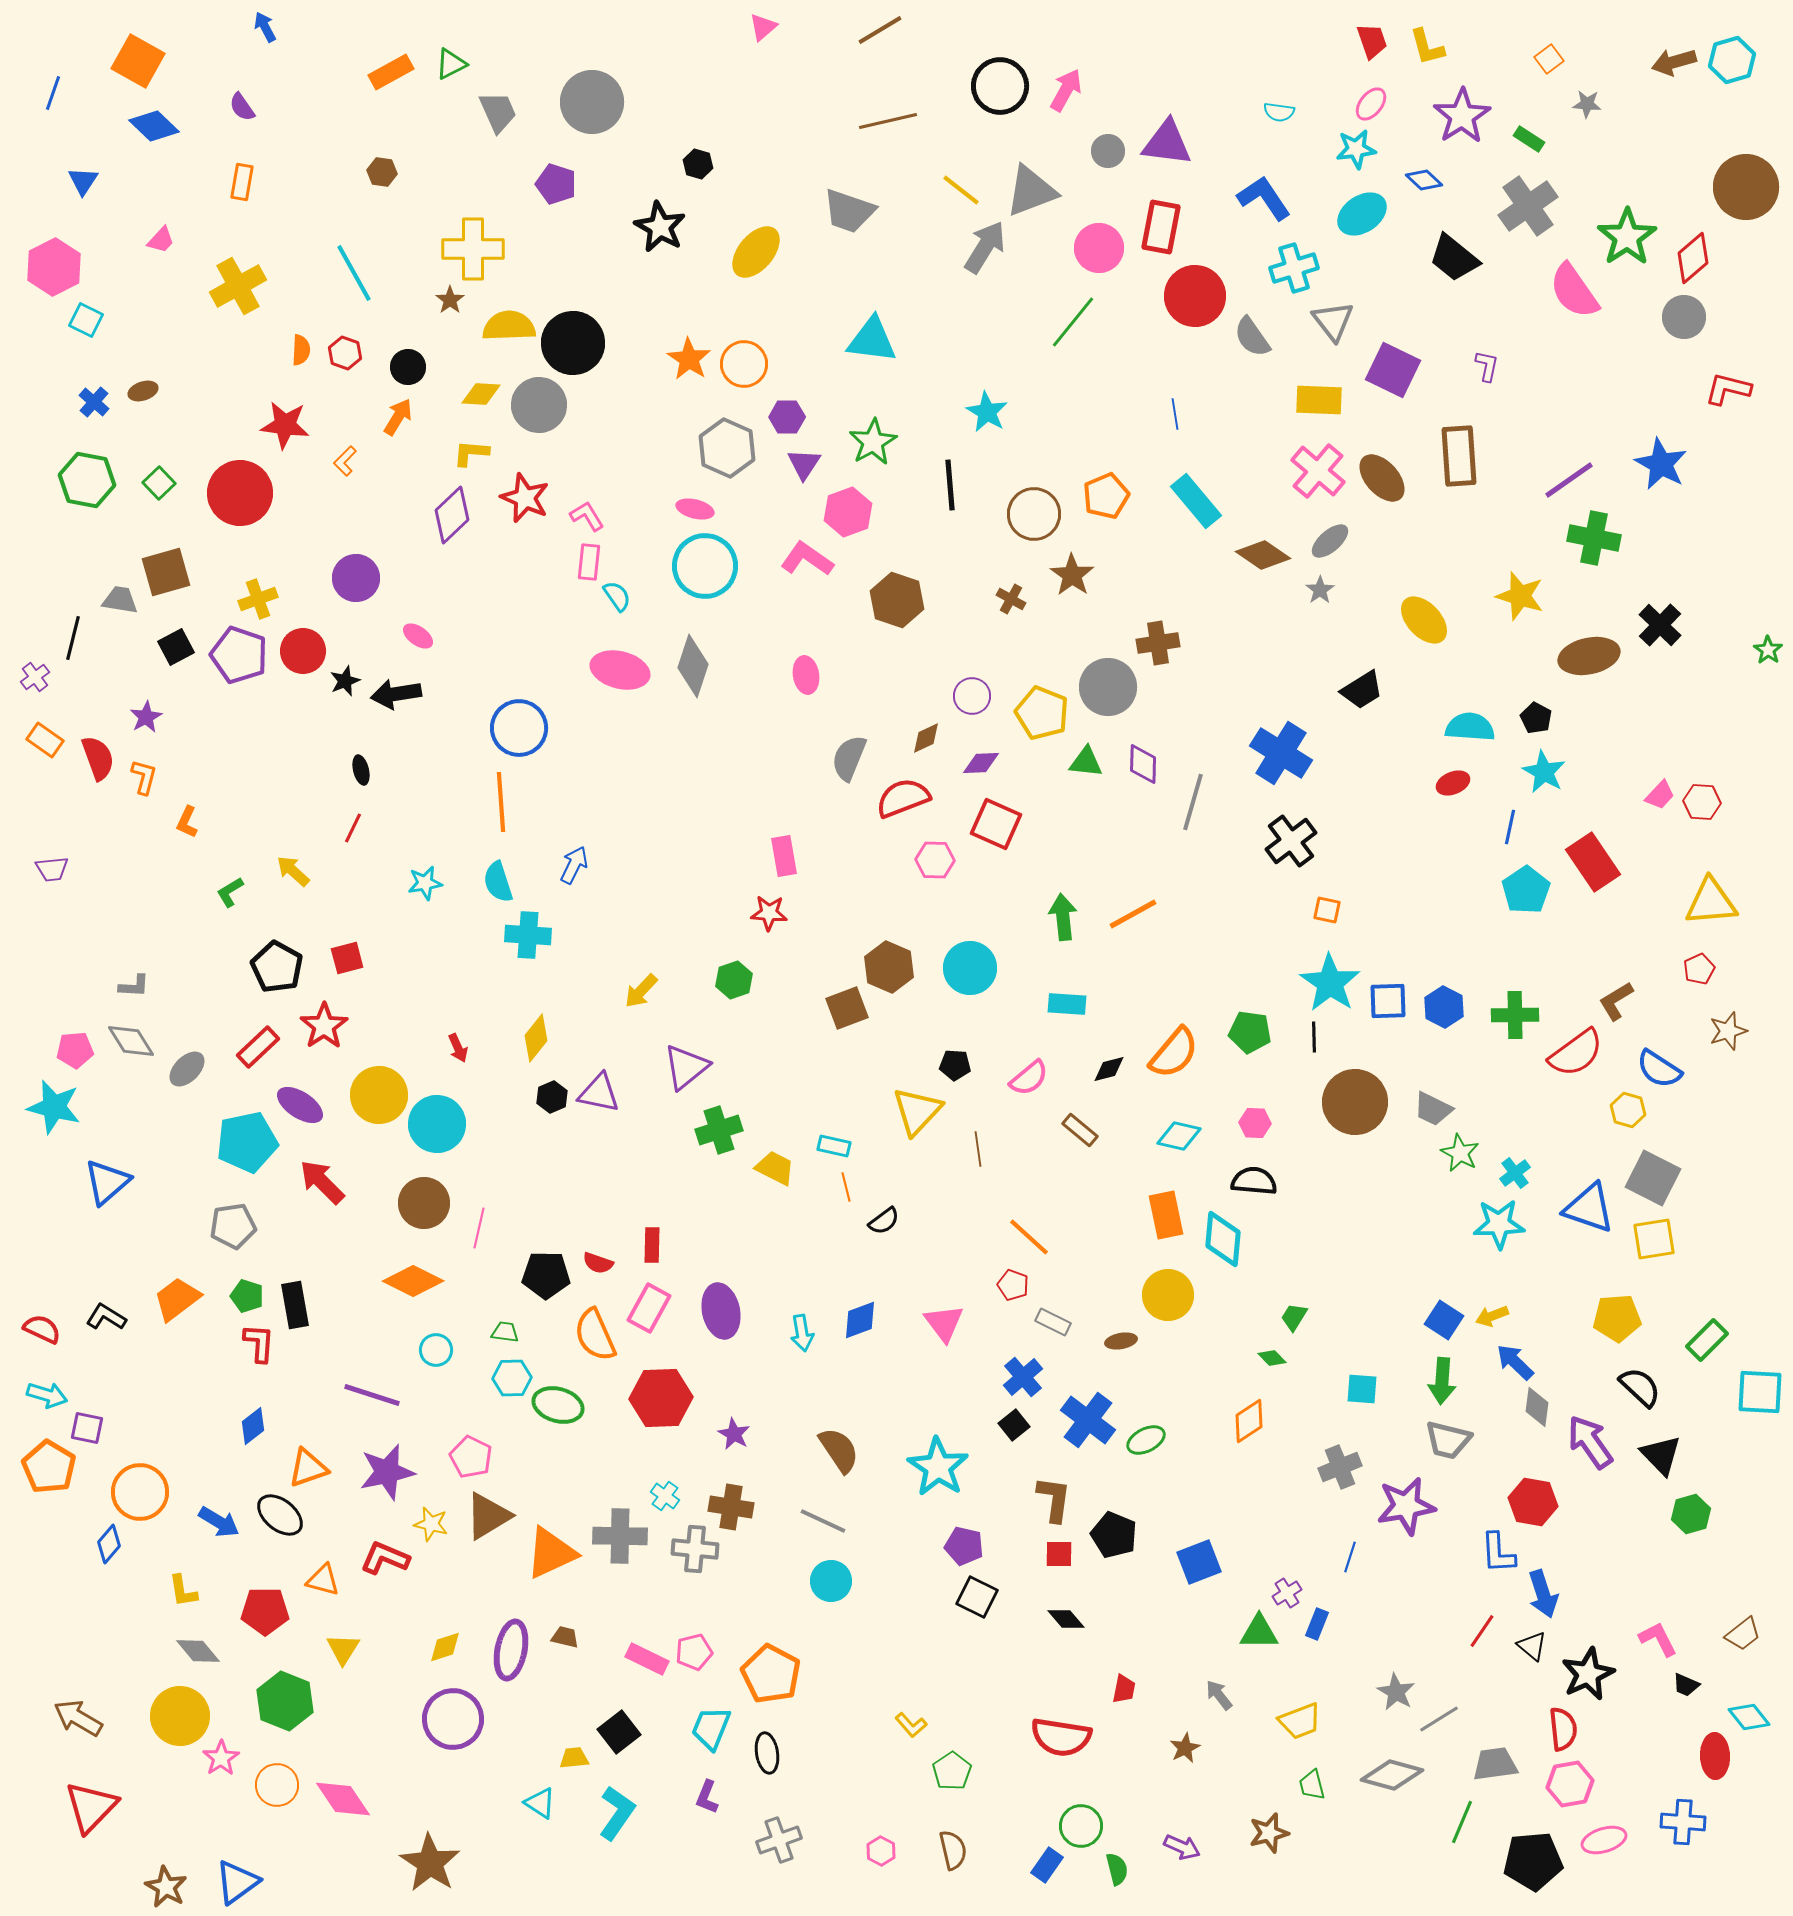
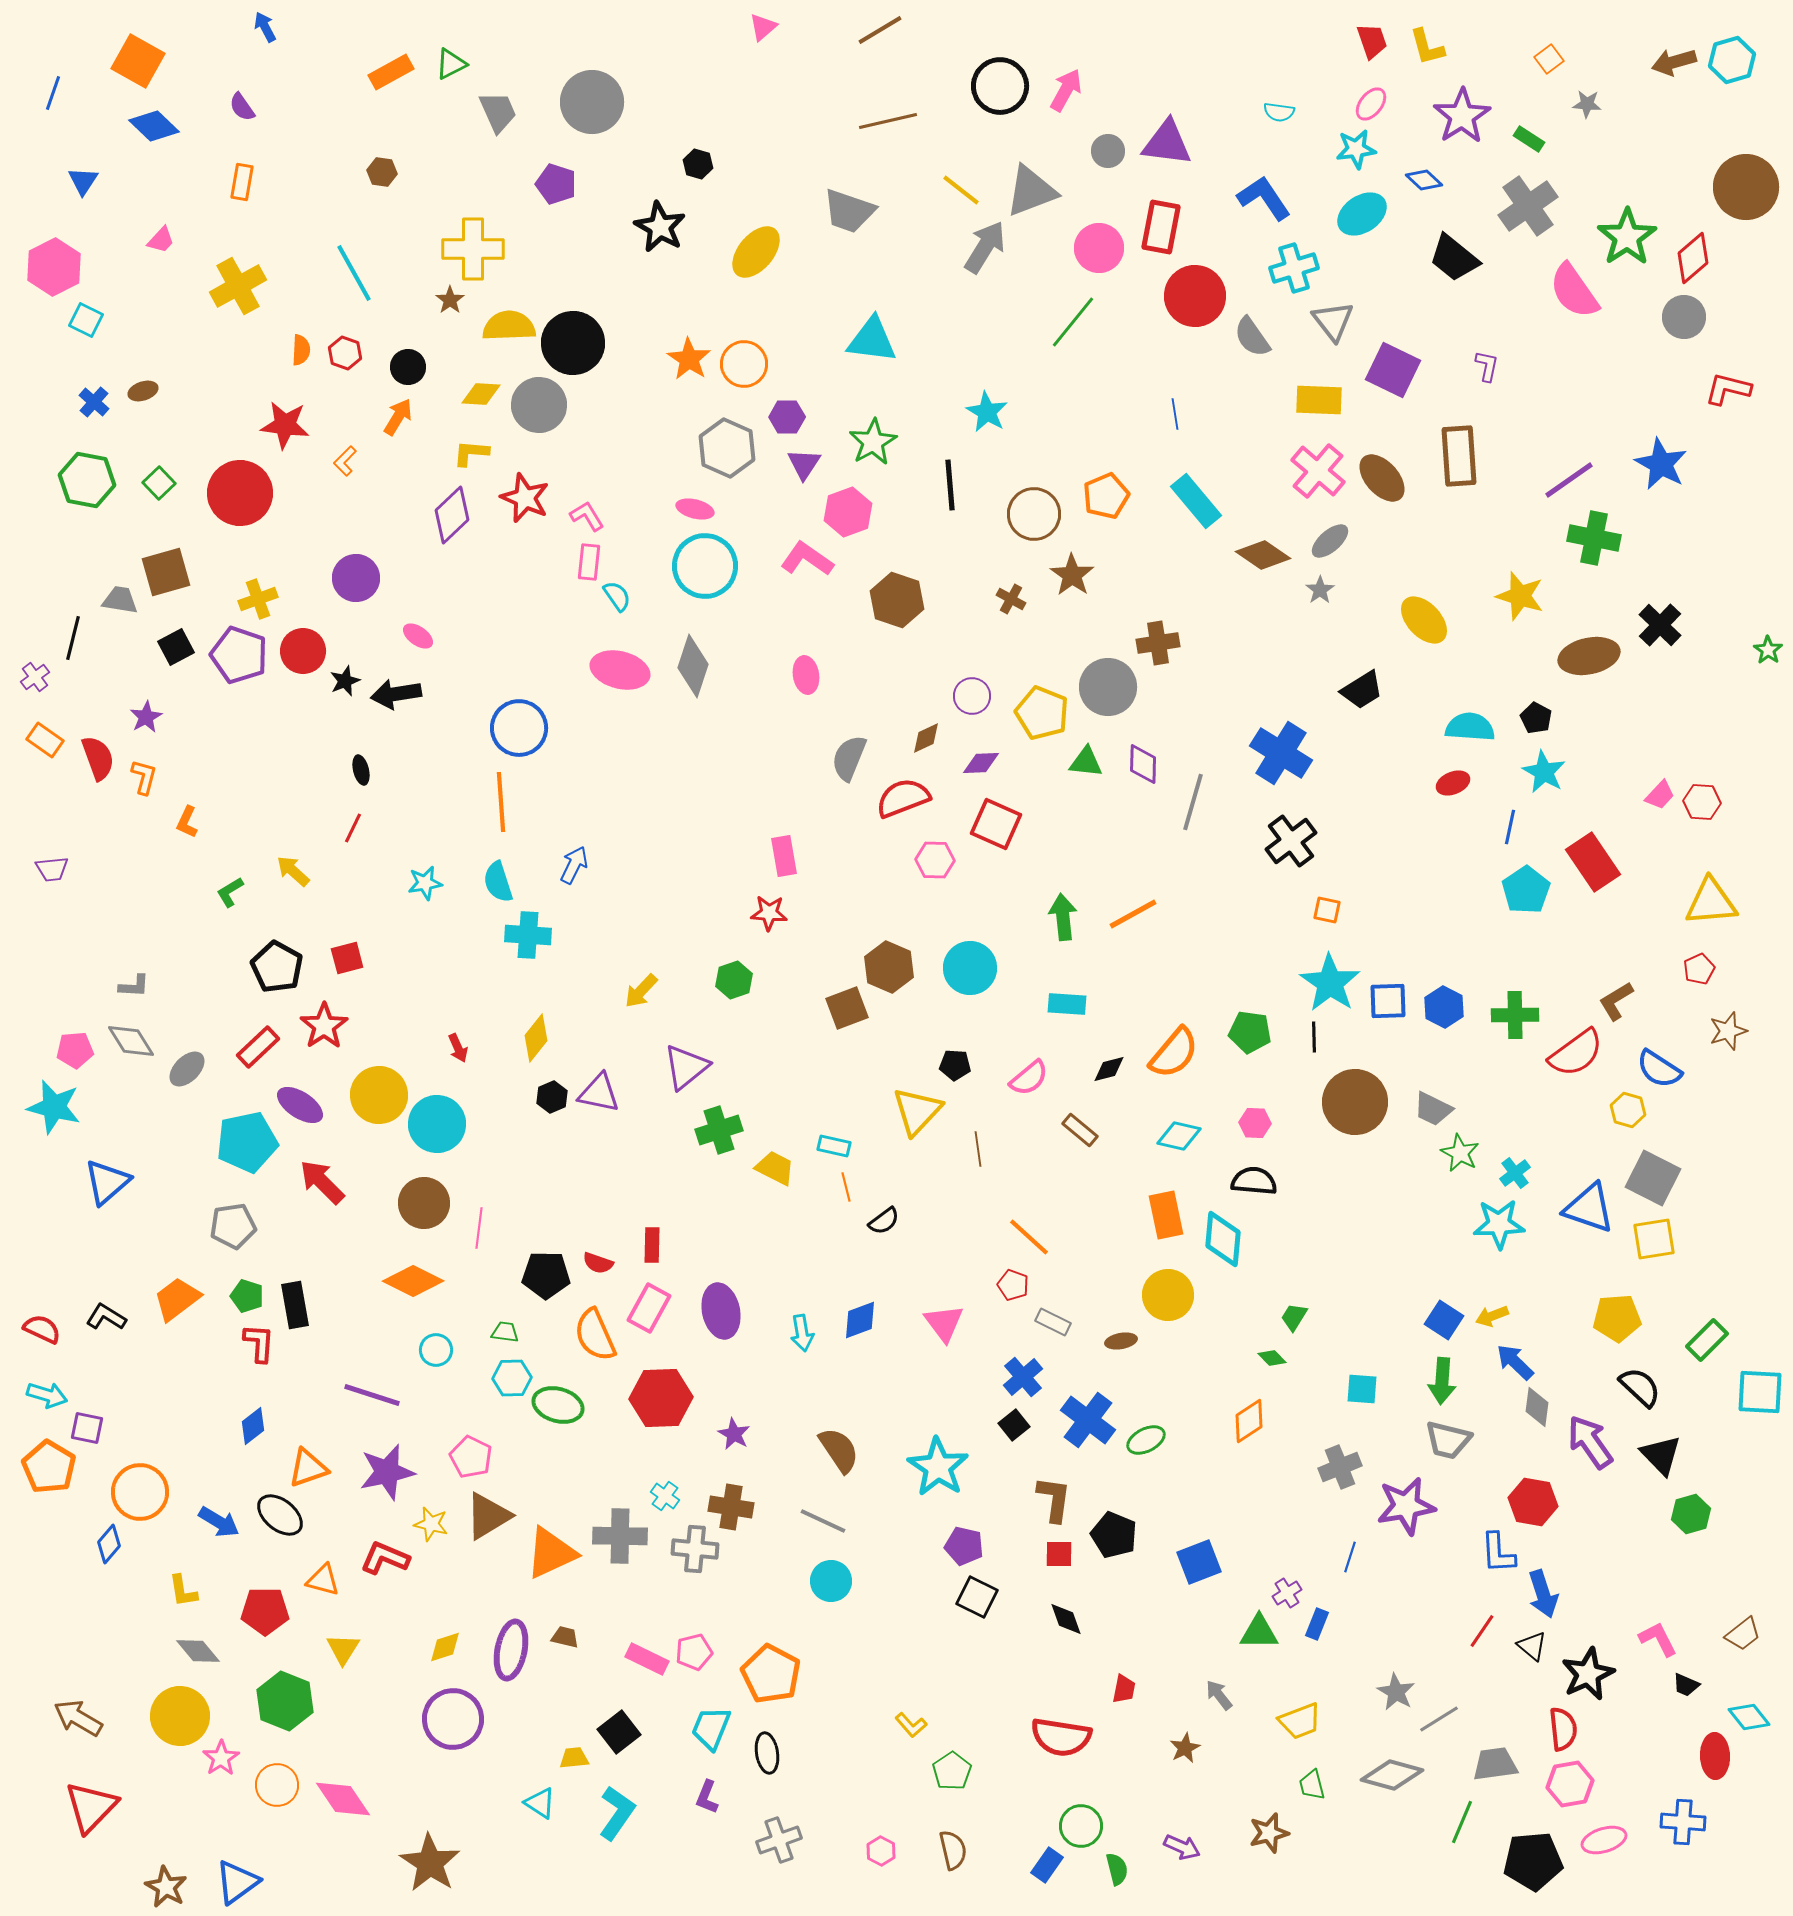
pink line at (479, 1228): rotated 6 degrees counterclockwise
black diamond at (1066, 1619): rotated 21 degrees clockwise
